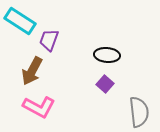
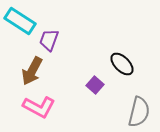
black ellipse: moved 15 px right, 9 px down; rotated 40 degrees clockwise
purple square: moved 10 px left, 1 px down
gray semicircle: rotated 20 degrees clockwise
